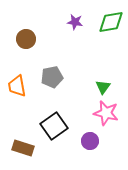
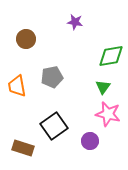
green diamond: moved 34 px down
pink star: moved 2 px right, 1 px down
